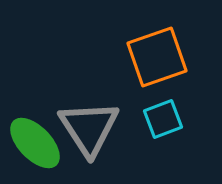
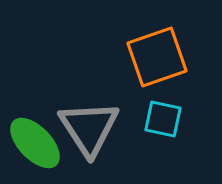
cyan square: rotated 33 degrees clockwise
